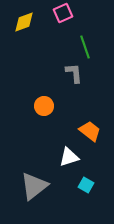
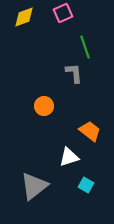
yellow diamond: moved 5 px up
